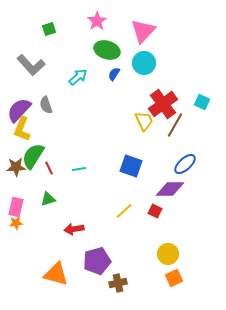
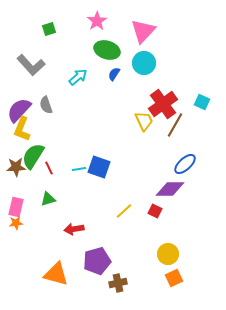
blue square: moved 32 px left, 1 px down
